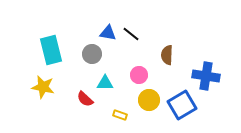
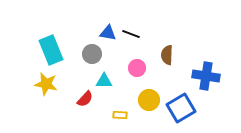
black line: rotated 18 degrees counterclockwise
cyan rectangle: rotated 8 degrees counterclockwise
pink circle: moved 2 px left, 7 px up
cyan triangle: moved 1 px left, 2 px up
yellow star: moved 3 px right, 3 px up
red semicircle: rotated 90 degrees counterclockwise
blue square: moved 1 px left, 3 px down
yellow rectangle: rotated 16 degrees counterclockwise
